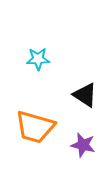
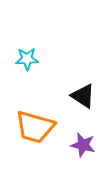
cyan star: moved 11 px left
black triangle: moved 2 px left, 1 px down
